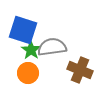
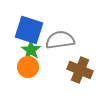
blue square: moved 6 px right
gray semicircle: moved 8 px right, 7 px up
orange circle: moved 6 px up
